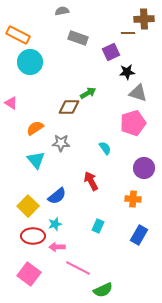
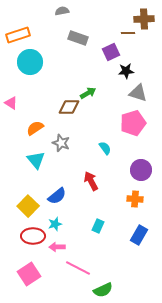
orange rectangle: rotated 45 degrees counterclockwise
black star: moved 1 px left, 1 px up
gray star: rotated 18 degrees clockwise
purple circle: moved 3 px left, 2 px down
orange cross: moved 2 px right
pink square: rotated 20 degrees clockwise
